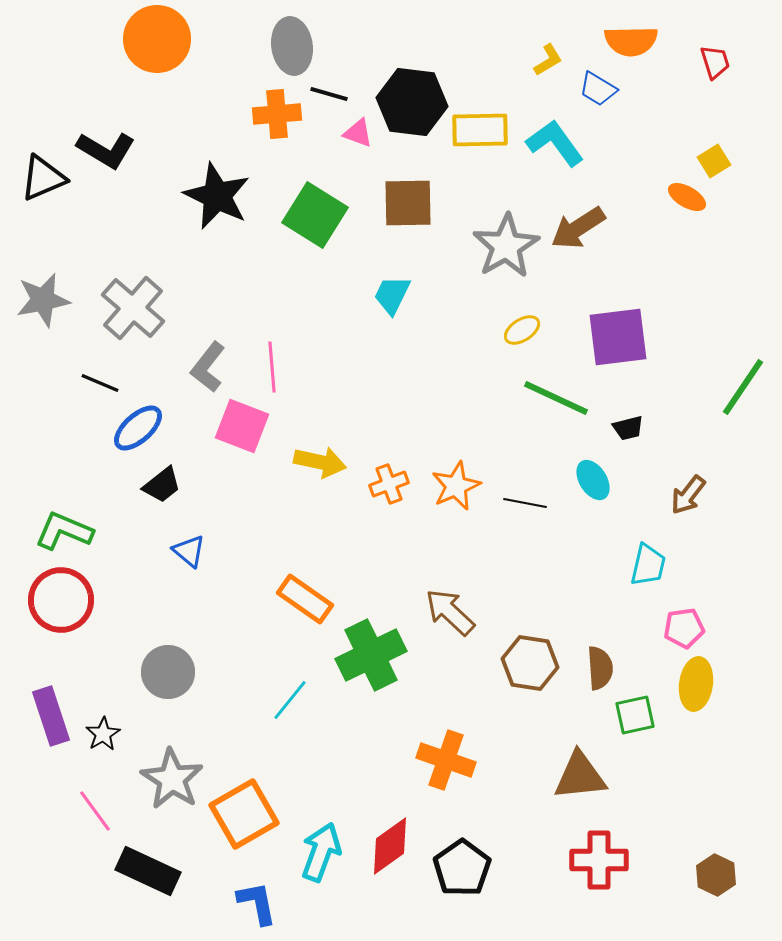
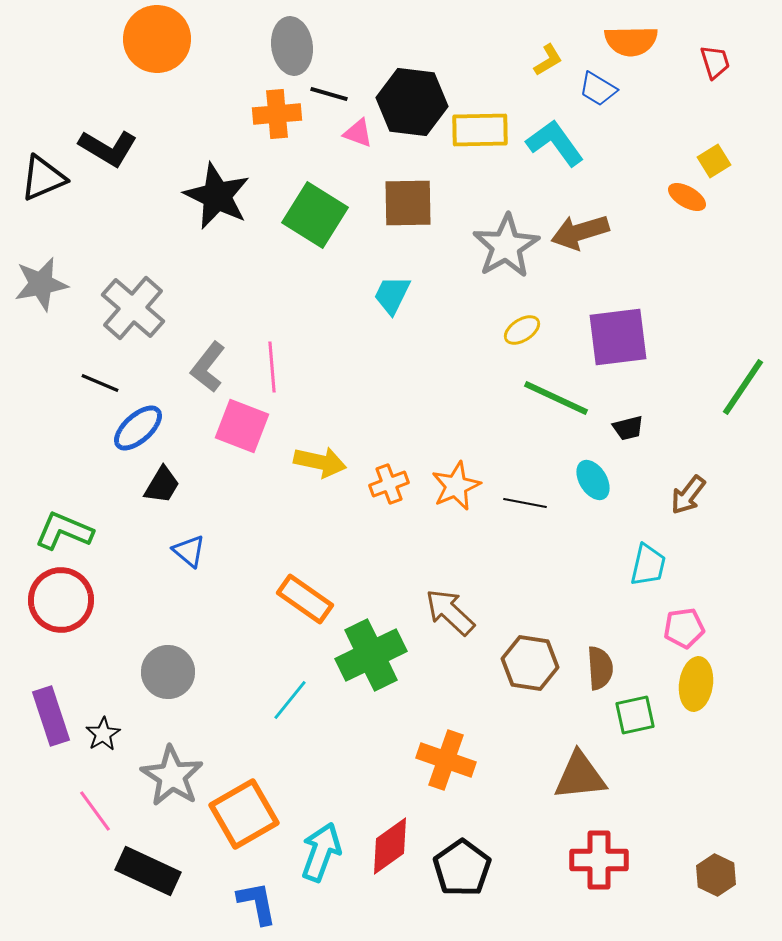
black L-shape at (106, 150): moved 2 px right, 2 px up
brown arrow at (578, 228): moved 2 px right, 4 px down; rotated 16 degrees clockwise
gray star at (43, 300): moved 2 px left, 16 px up
black trapezoid at (162, 485): rotated 21 degrees counterclockwise
gray star at (172, 779): moved 3 px up
